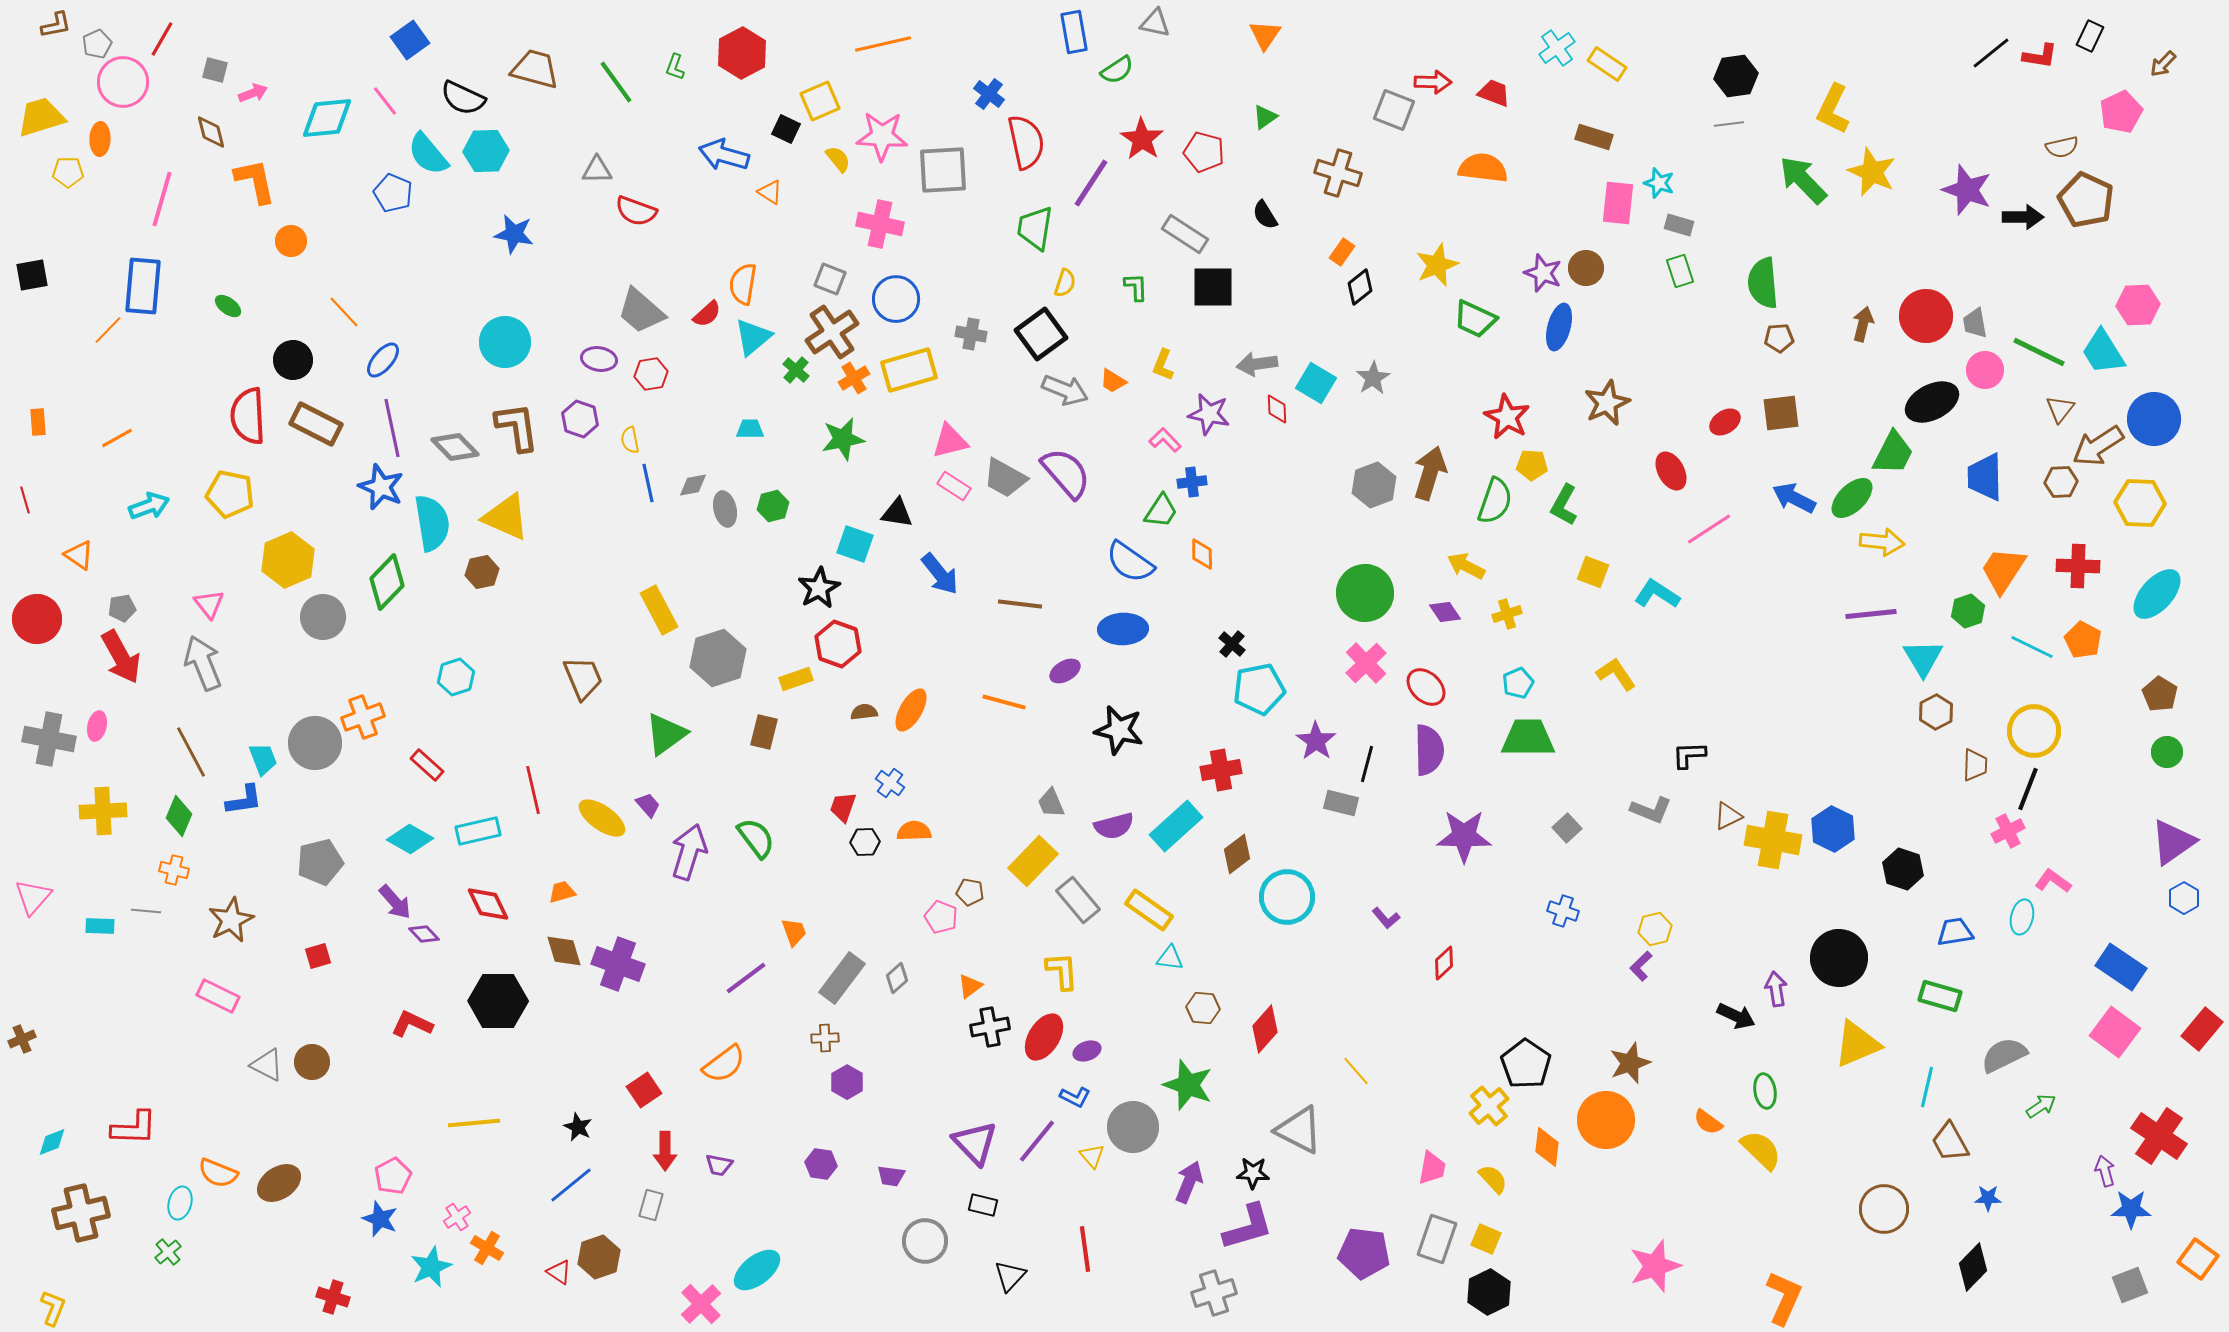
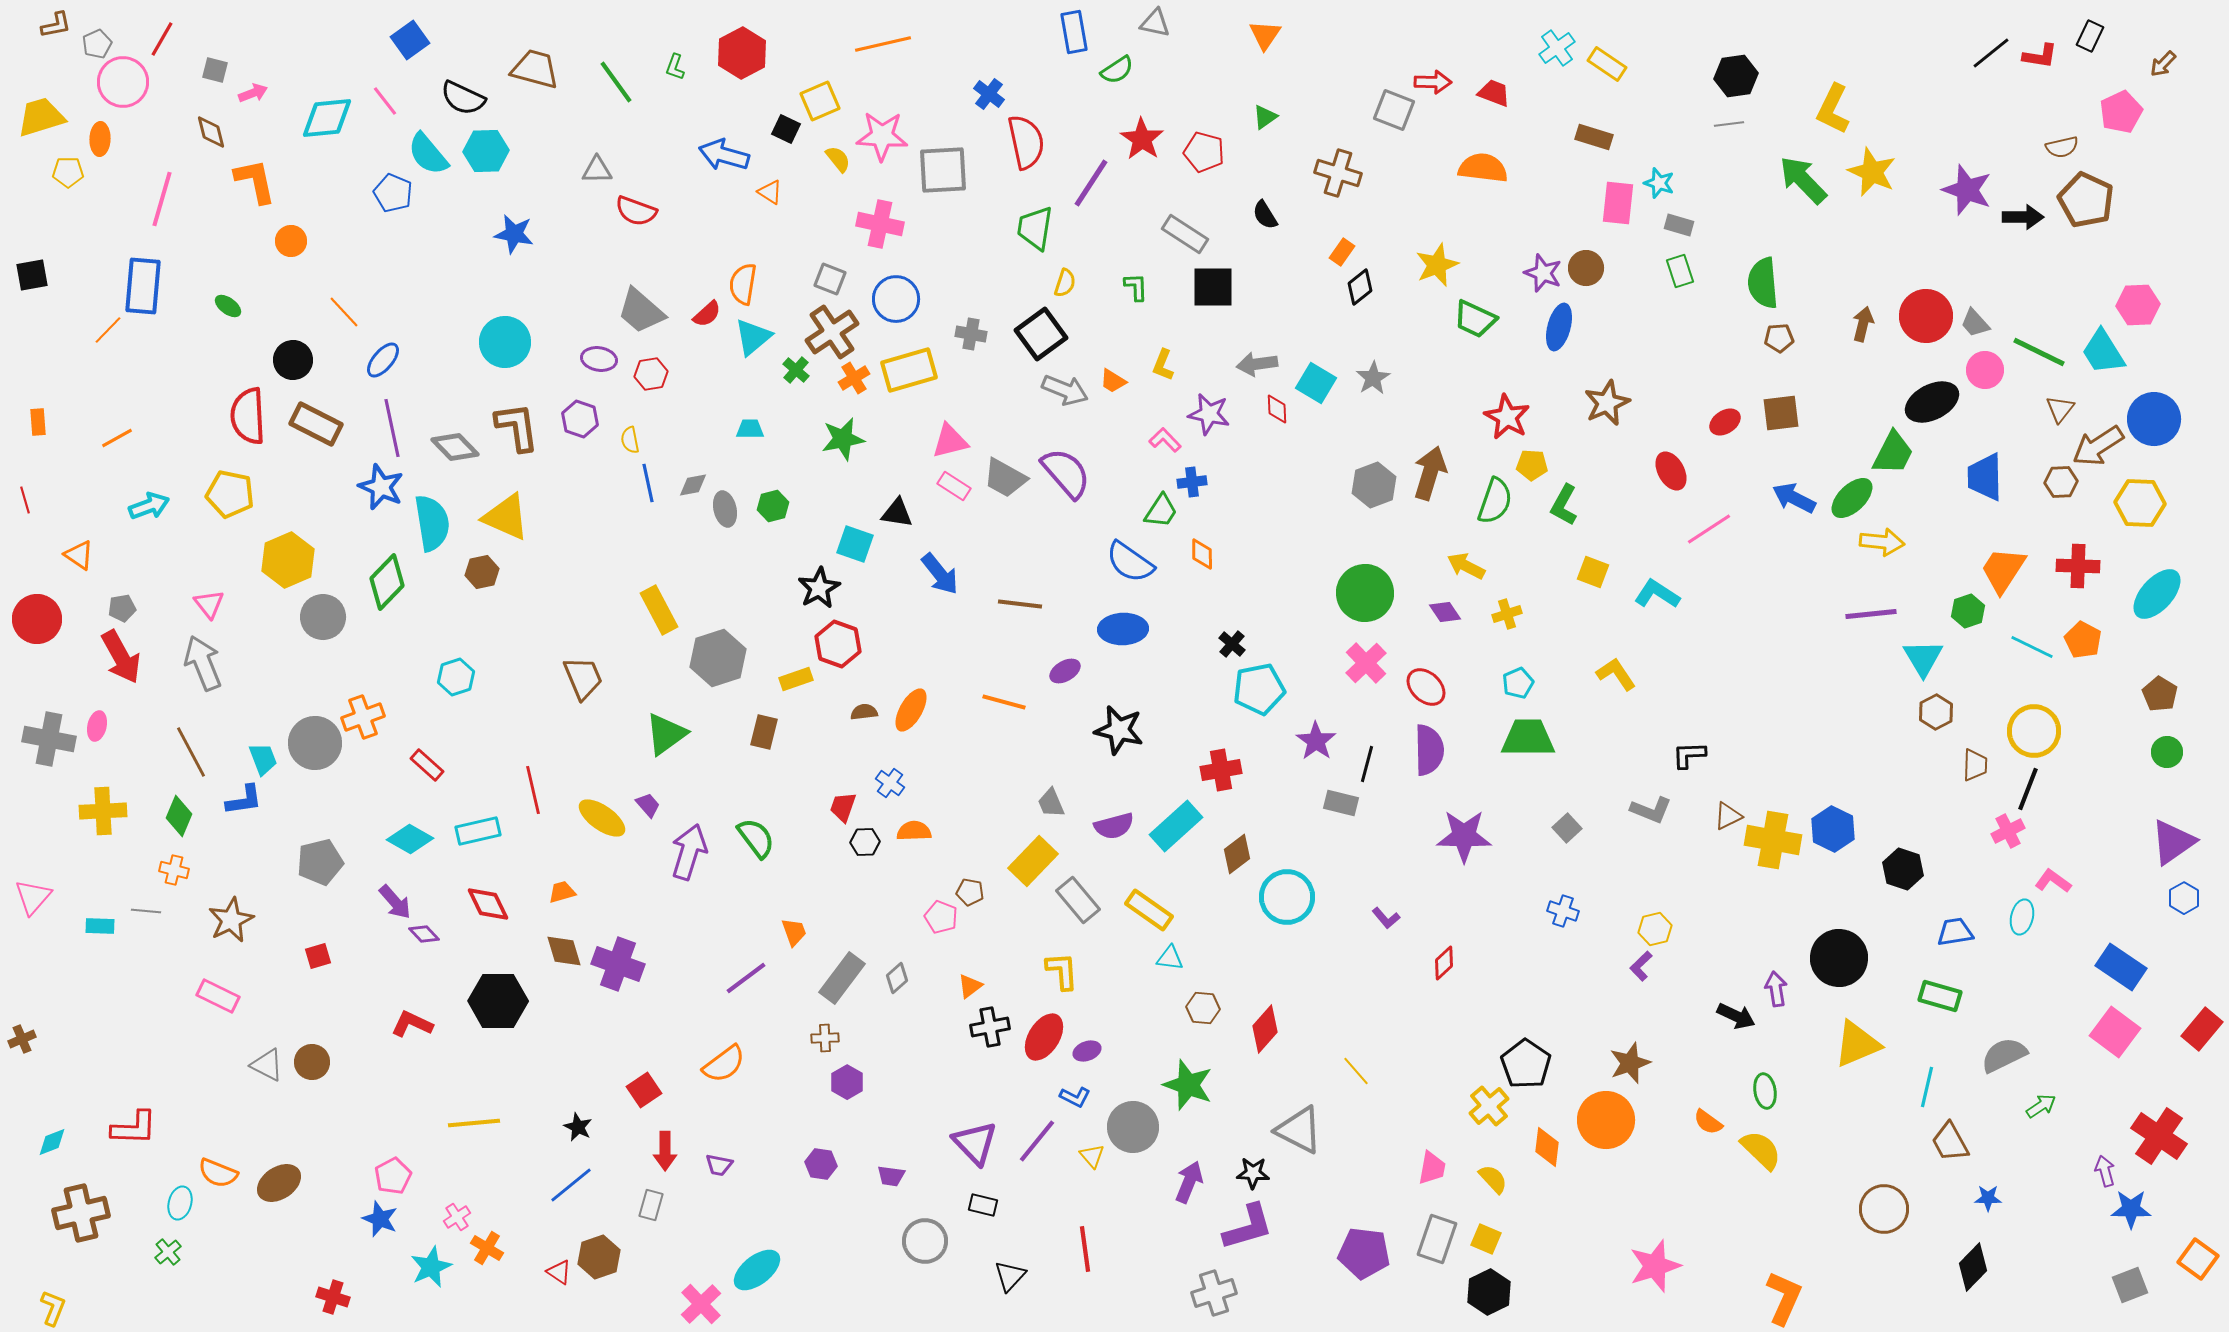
gray trapezoid at (1975, 323): rotated 32 degrees counterclockwise
